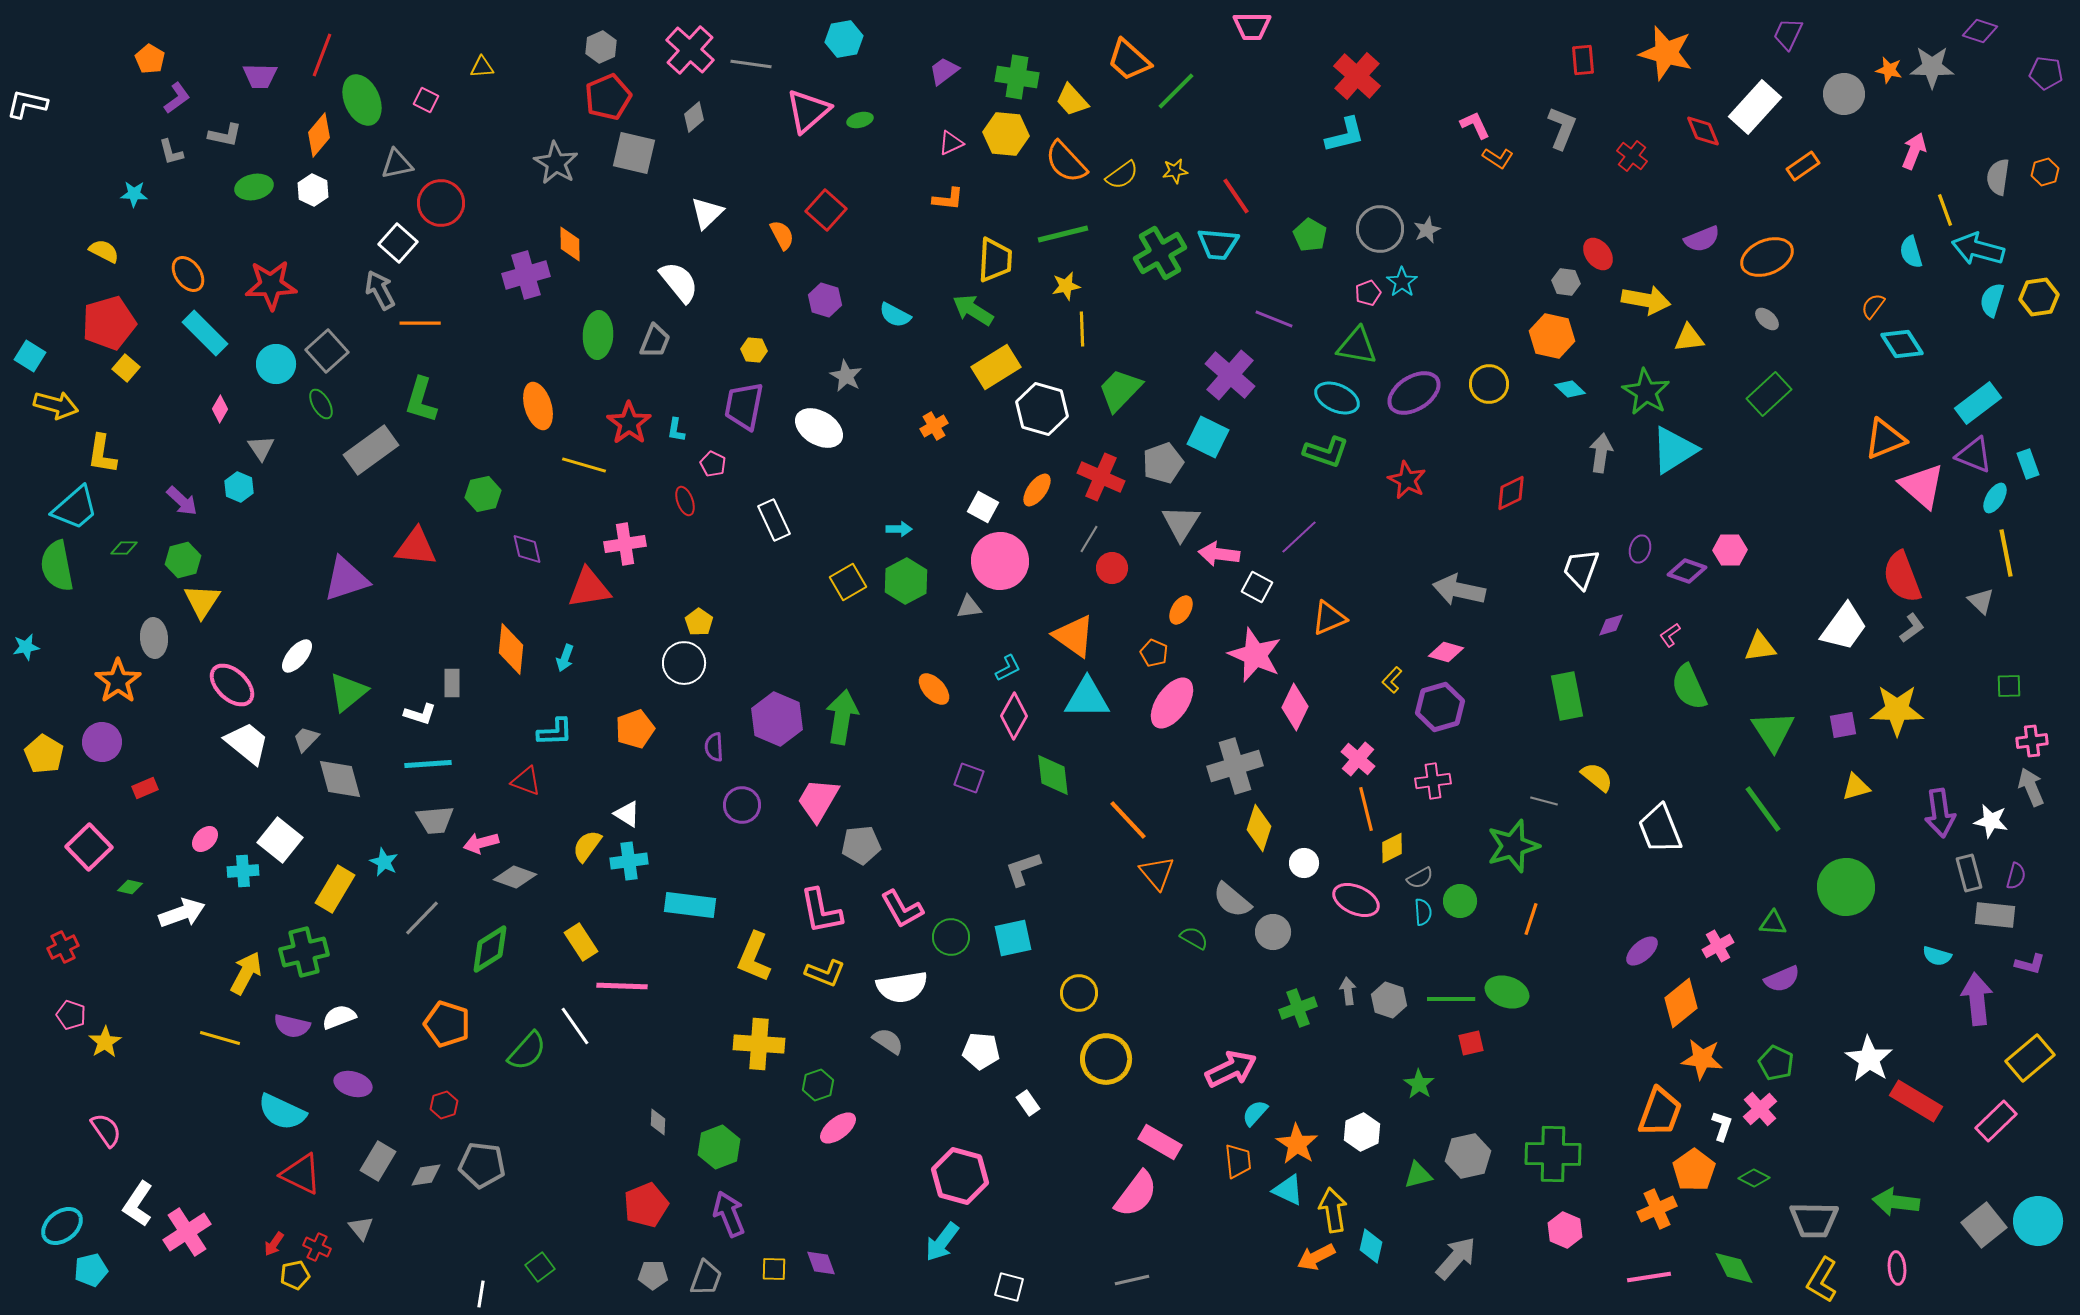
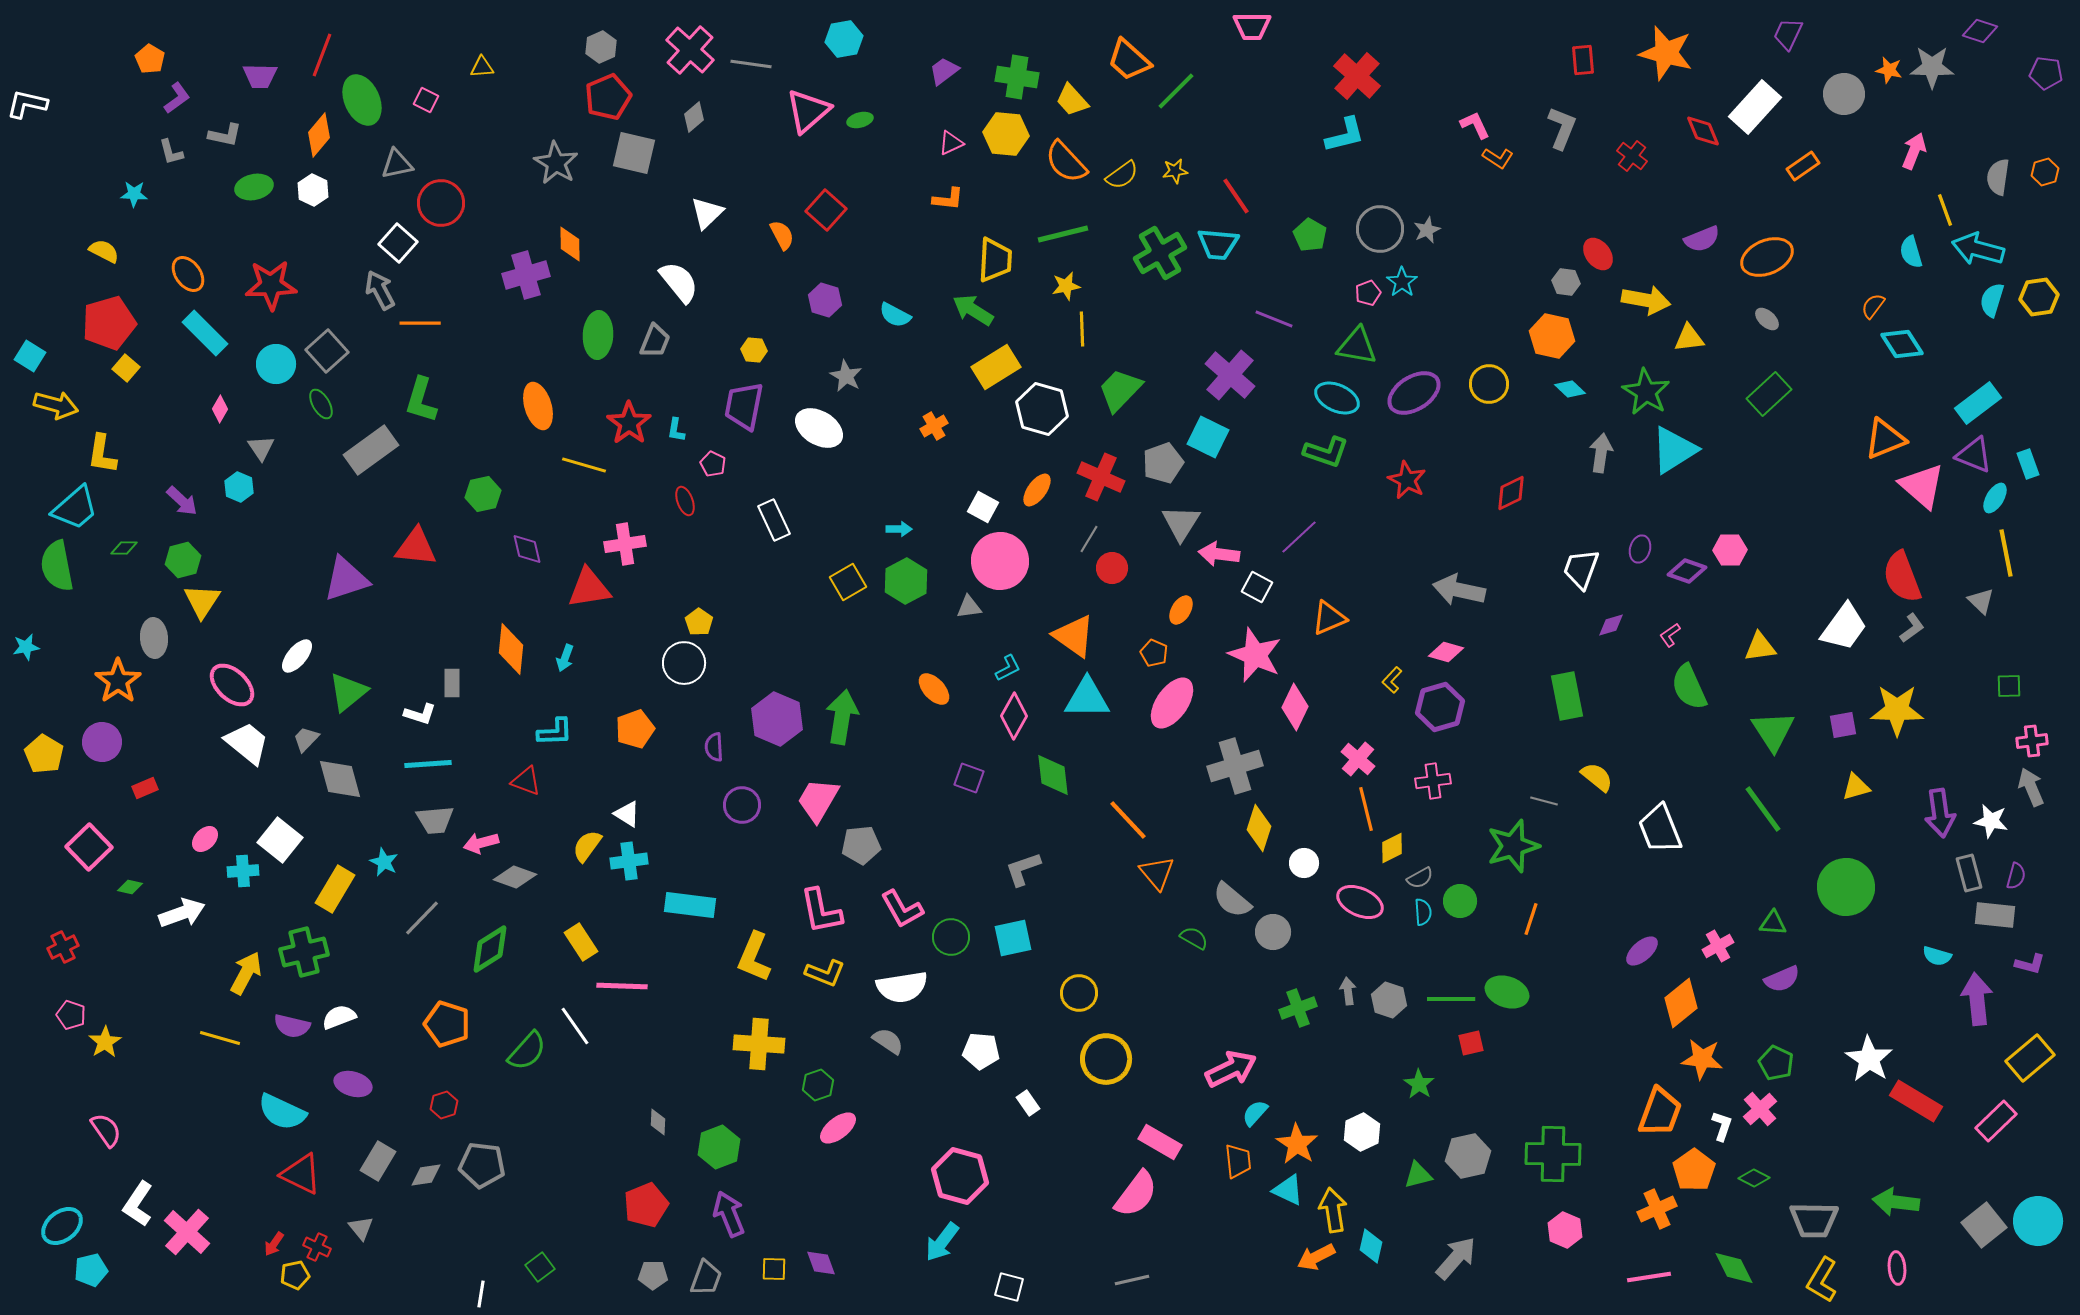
pink ellipse at (1356, 900): moved 4 px right, 2 px down
pink cross at (187, 1232): rotated 15 degrees counterclockwise
